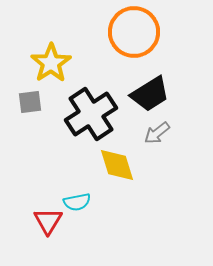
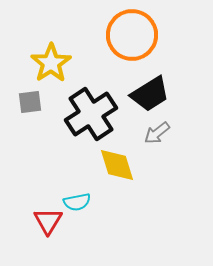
orange circle: moved 2 px left, 3 px down
